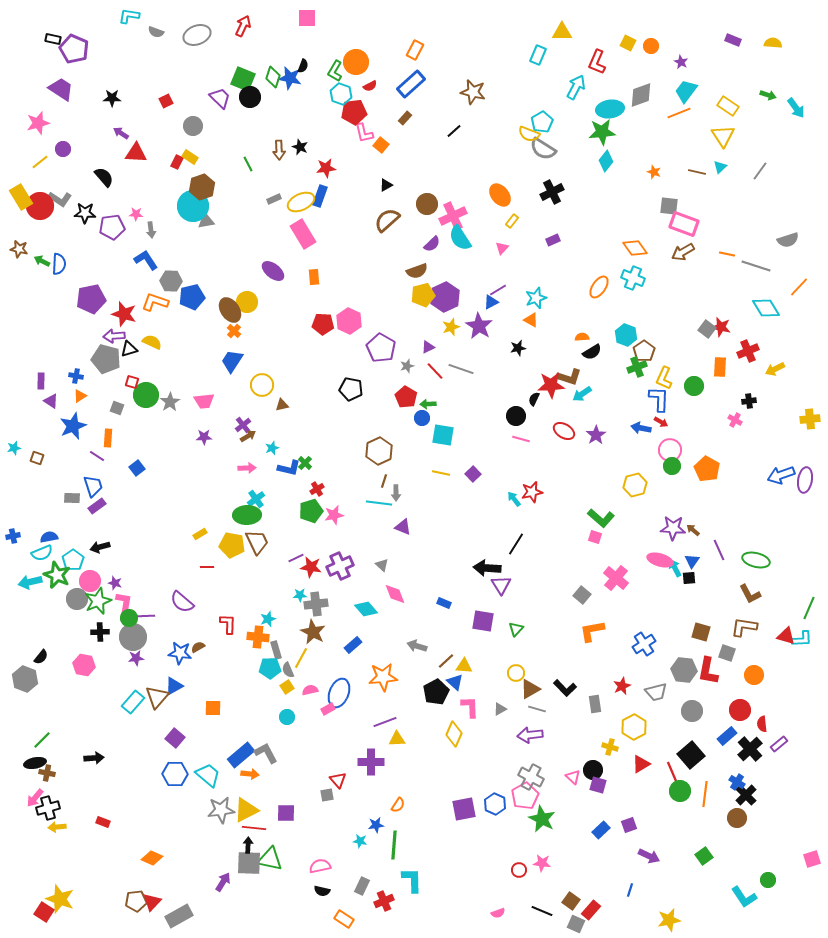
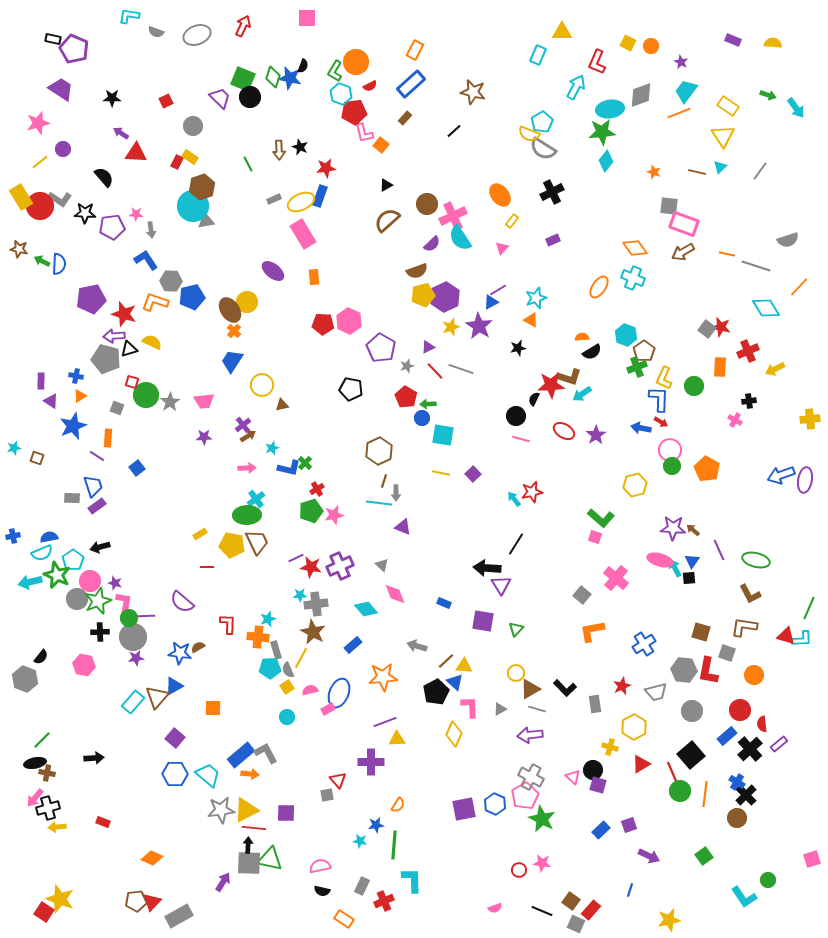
pink semicircle at (498, 913): moved 3 px left, 5 px up
